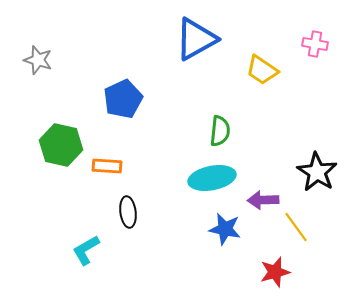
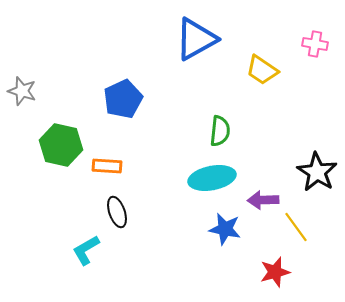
gray star: moved 16 px left, 31 px down
black ellipse: moved 11 px left; rotated 12 degrees counterclockwise
